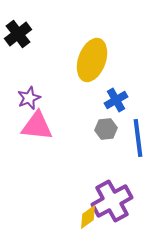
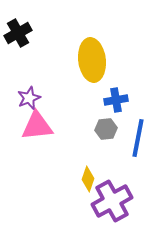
black cross: moved 1 px up; rotated 8 degrees clockwise
yellow ellipse: rotated 27 degrees counterclockwise
blue cross: rotated 20 degrees clockwise
pink triangle: rotated 12 degrees counterclockwise
blue line: rotated 18 degrees clockwise
yellow diamond: moved 38 px up; rotated 35 degrees counterclockwise
